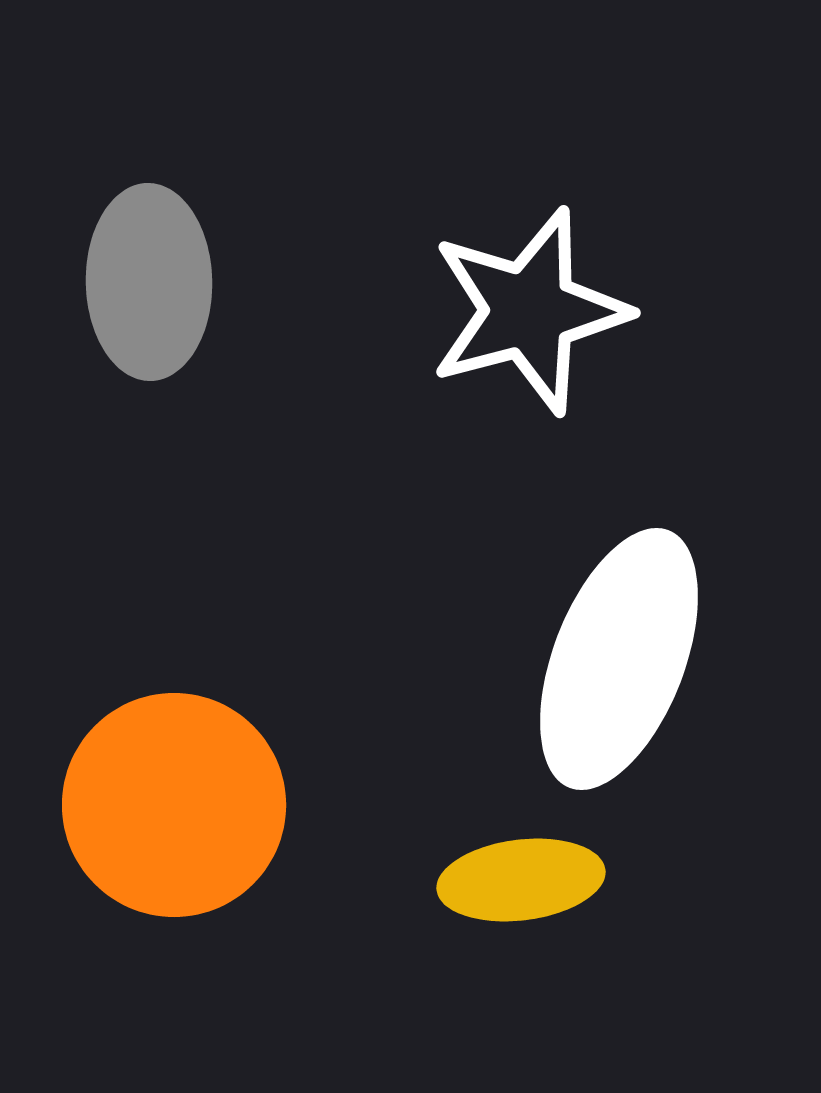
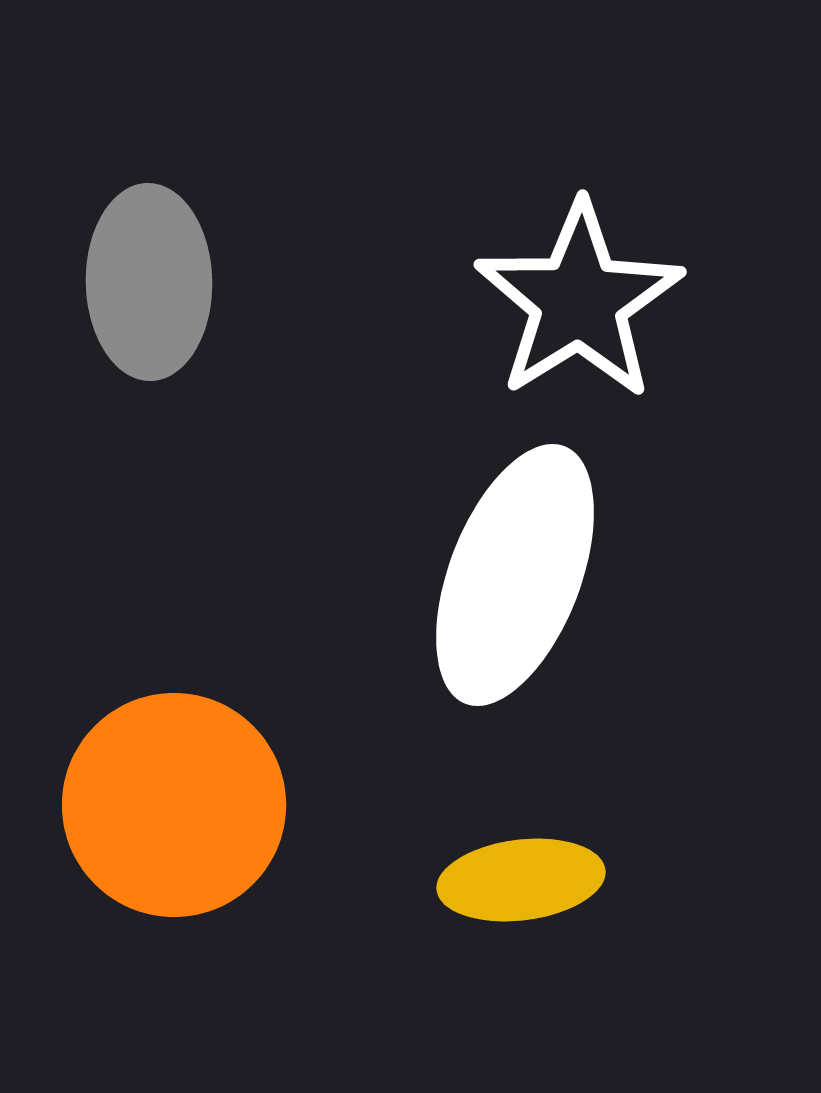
white star: moved 50 px right, 10 px up; rotated 17 degrees counterclockwise
white ellipse: moved 104 px left, 84 px up
